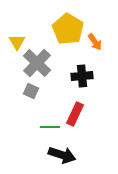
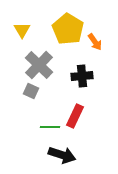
yellow triangle: moved 5 px right, 12 px up
gray cross: moved 2 px right, 2 px down
red rectangle: moved 2 px down
